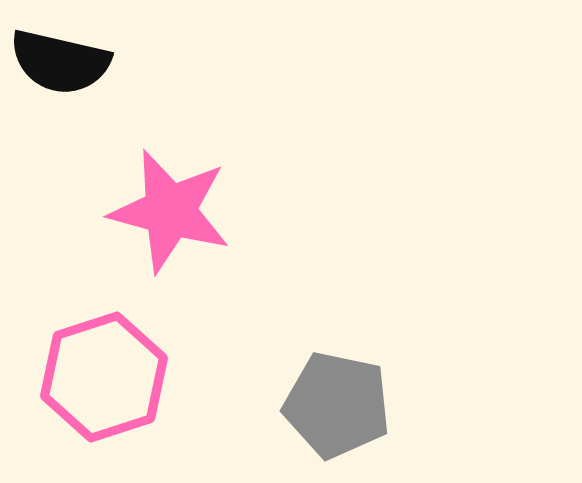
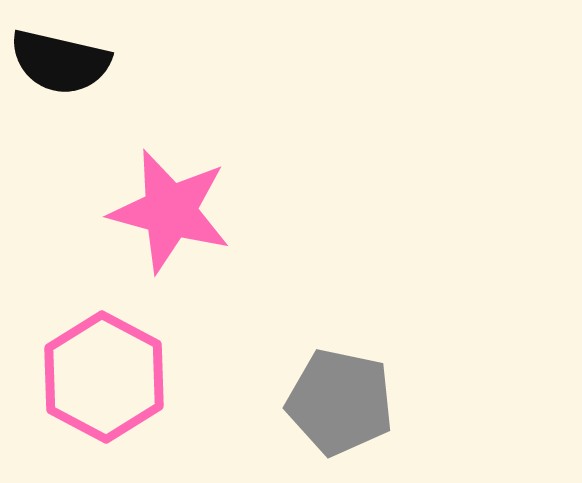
pink hexagon: rotated 14 degrees counterclockwise
gray pentagon: moved 3 px right, 3 px up
